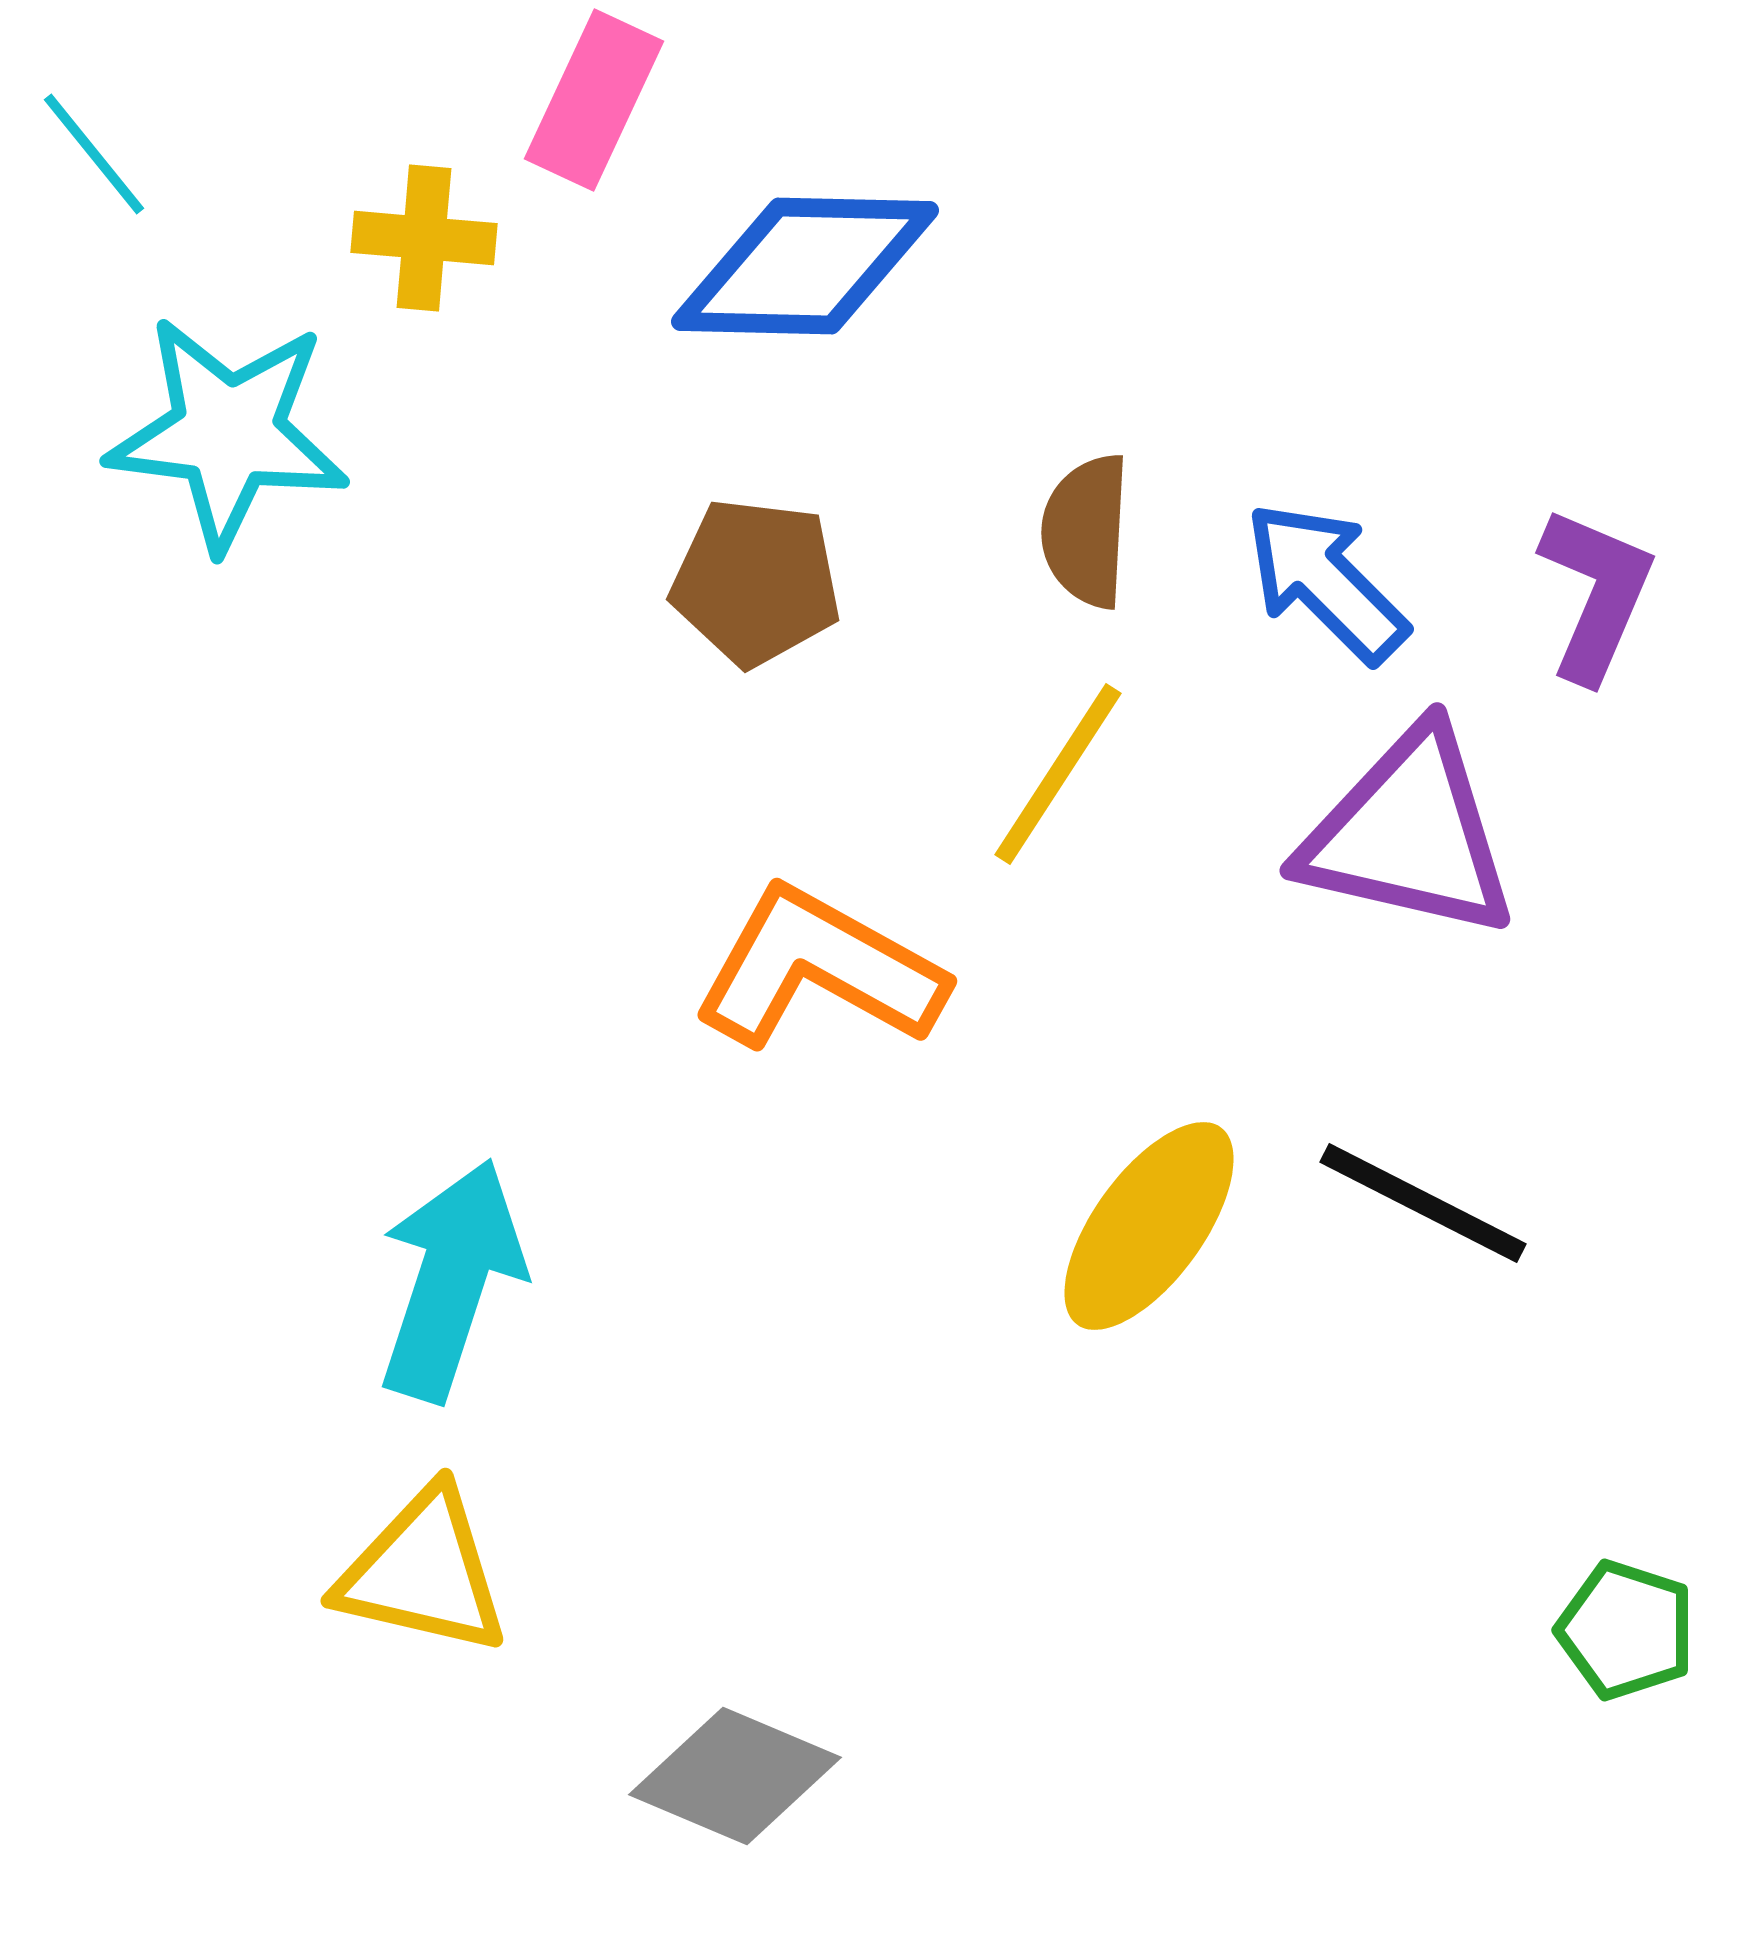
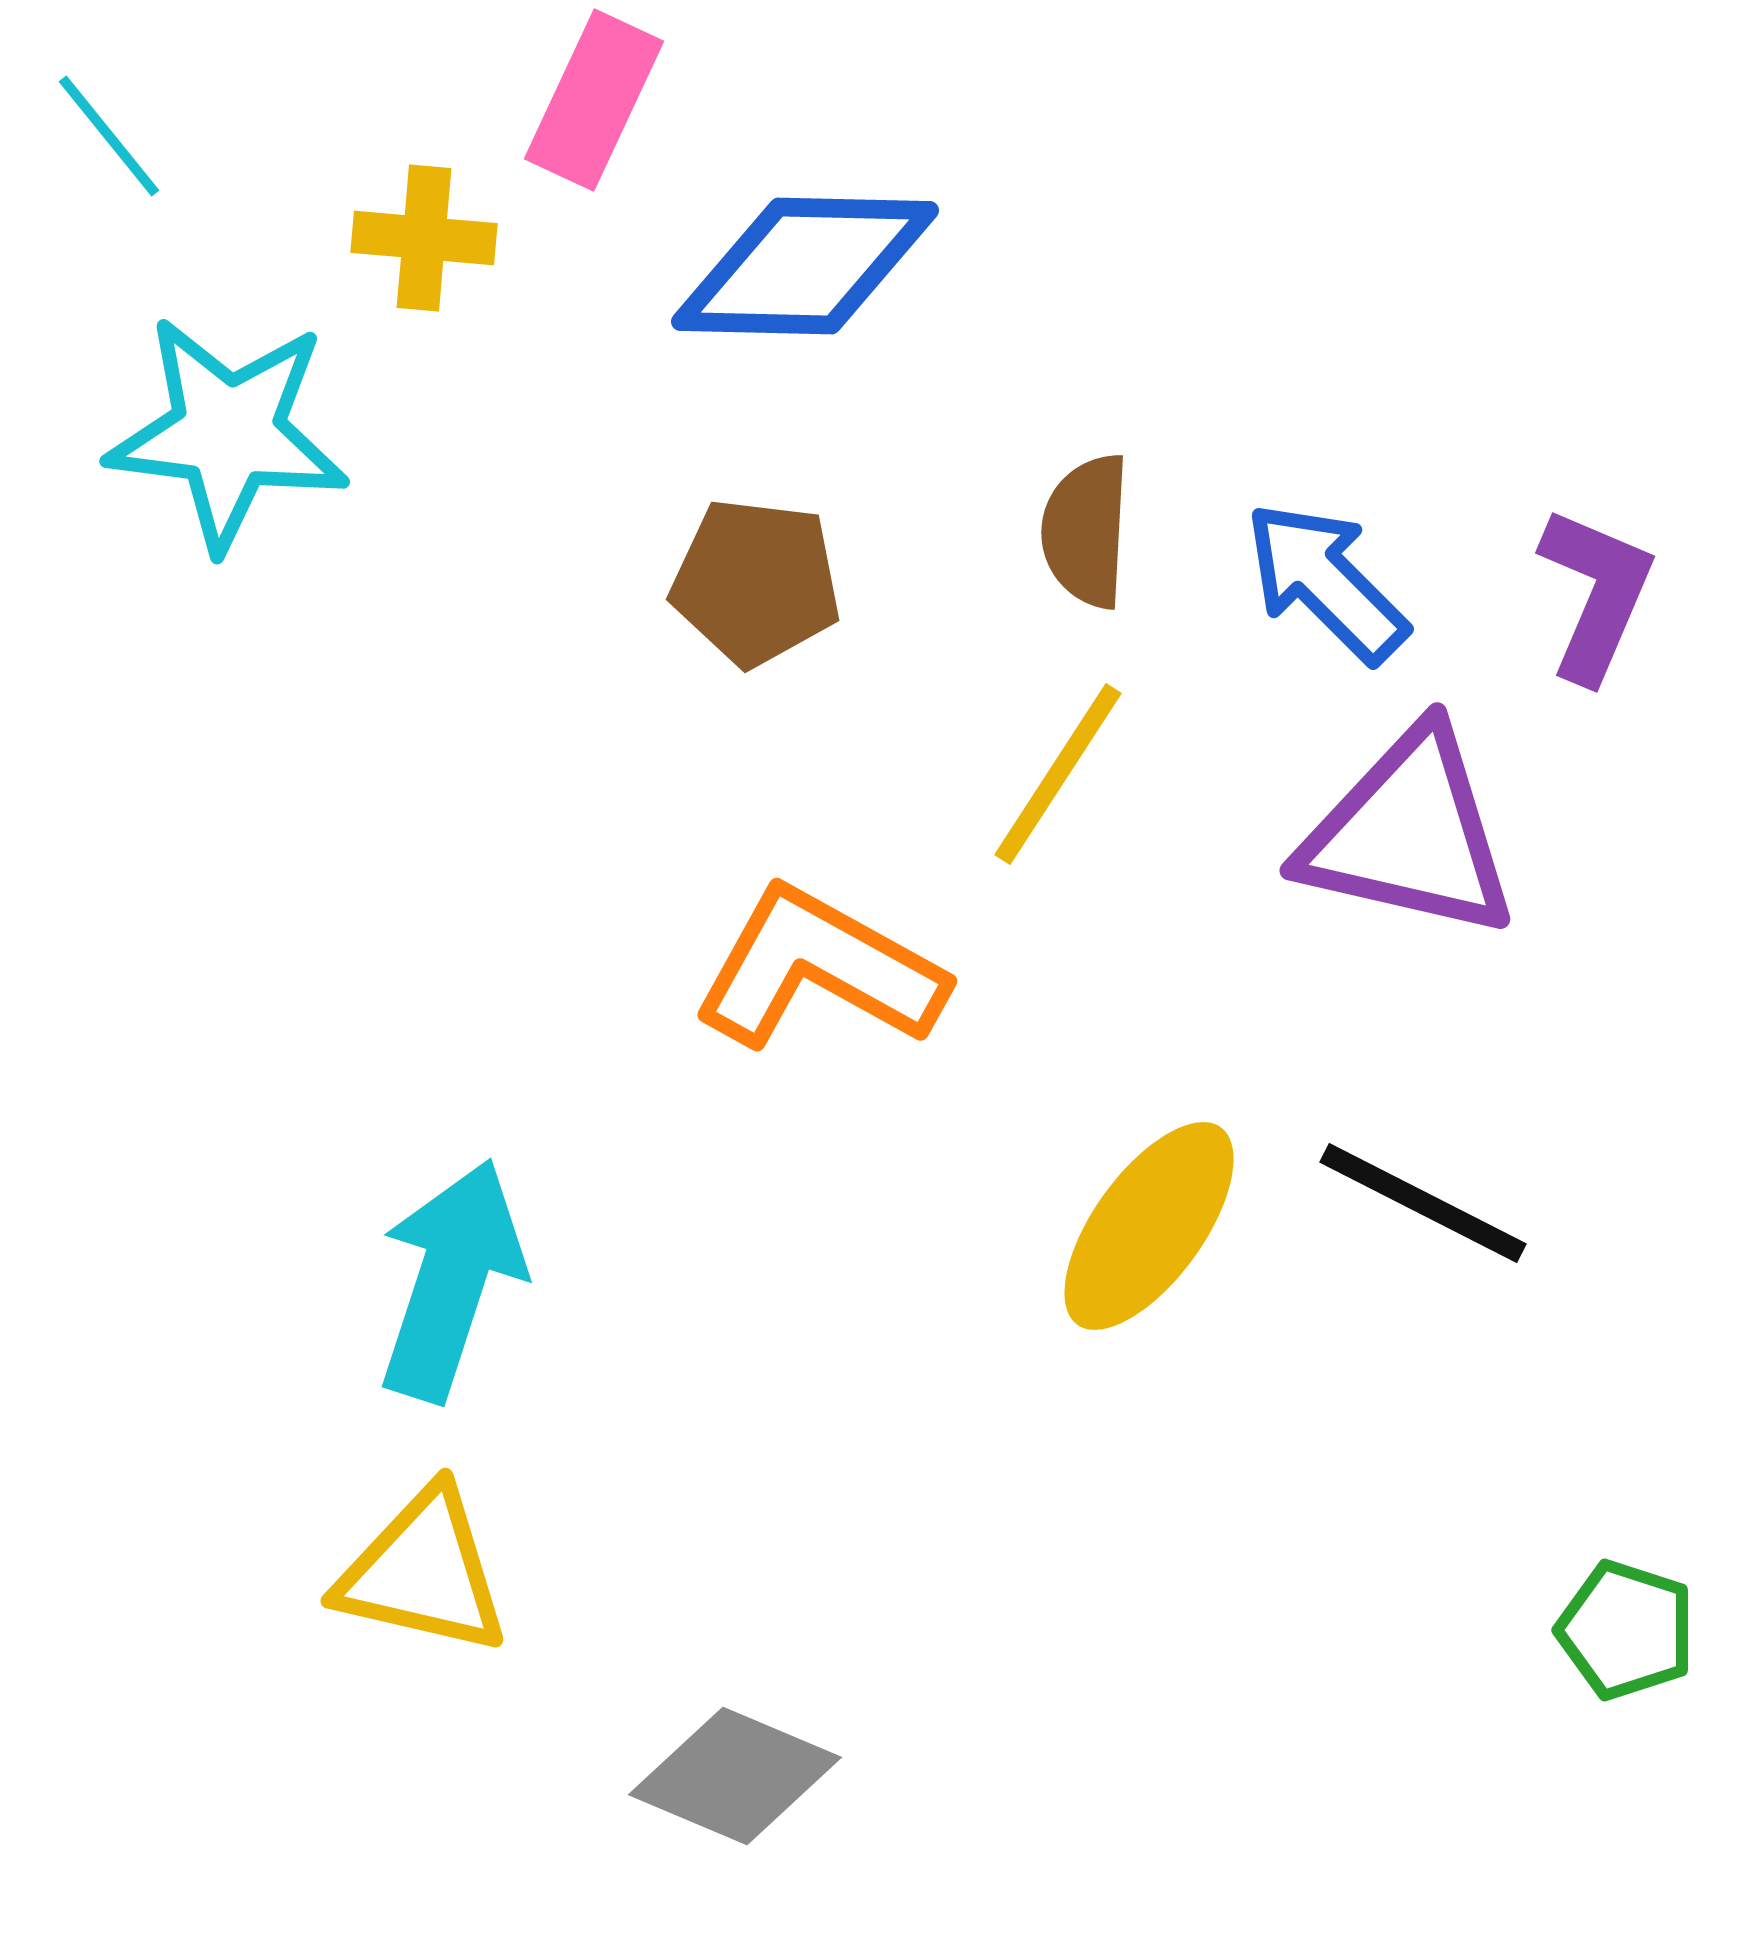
cyan line: moved 15 px right, 18 px up
